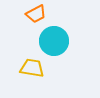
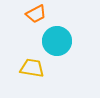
cyan circle: moved 3 px right
